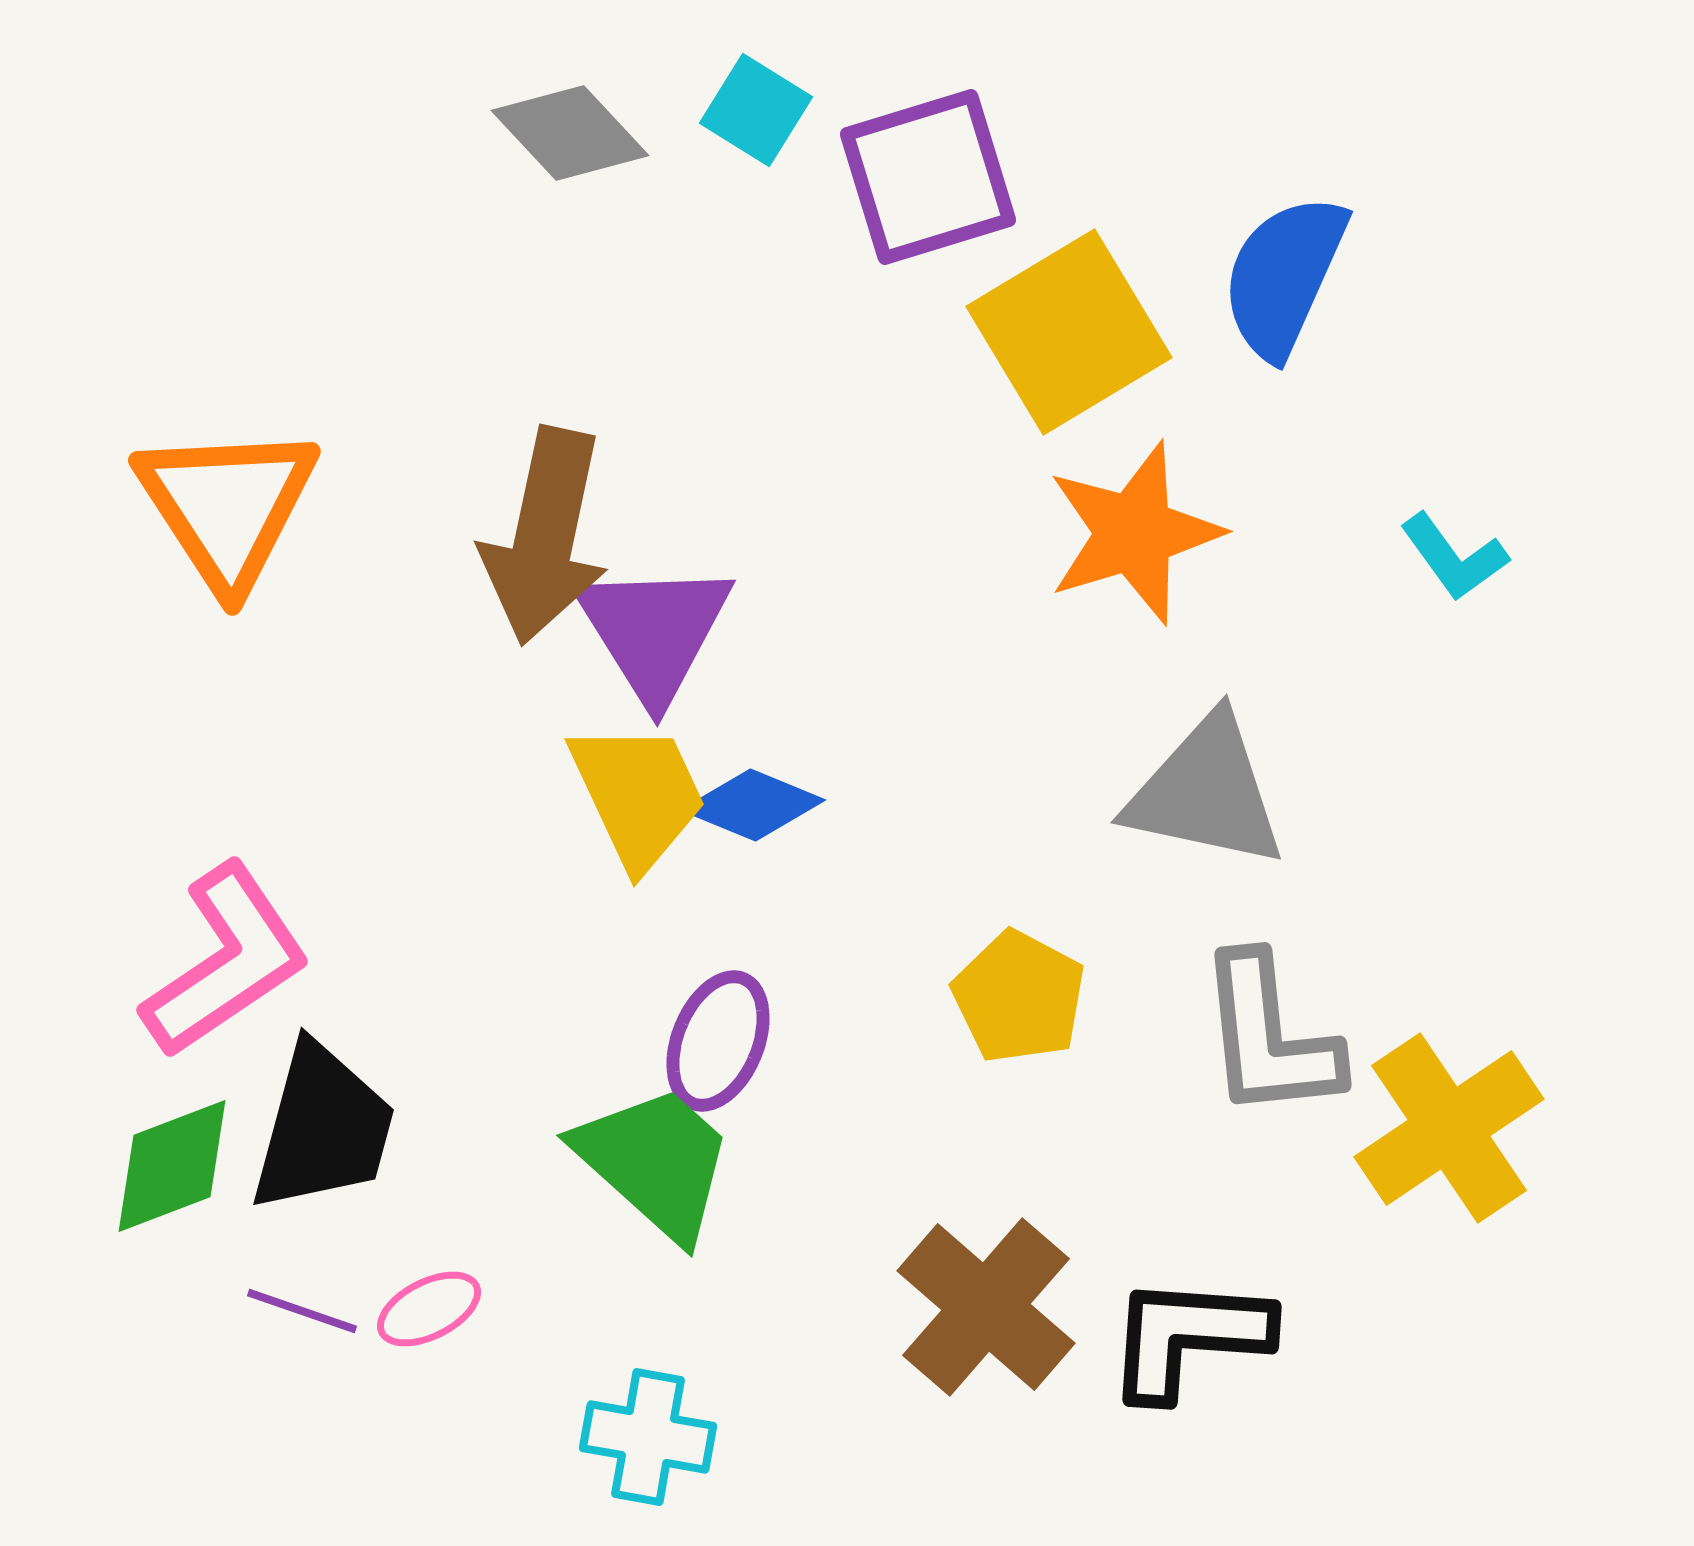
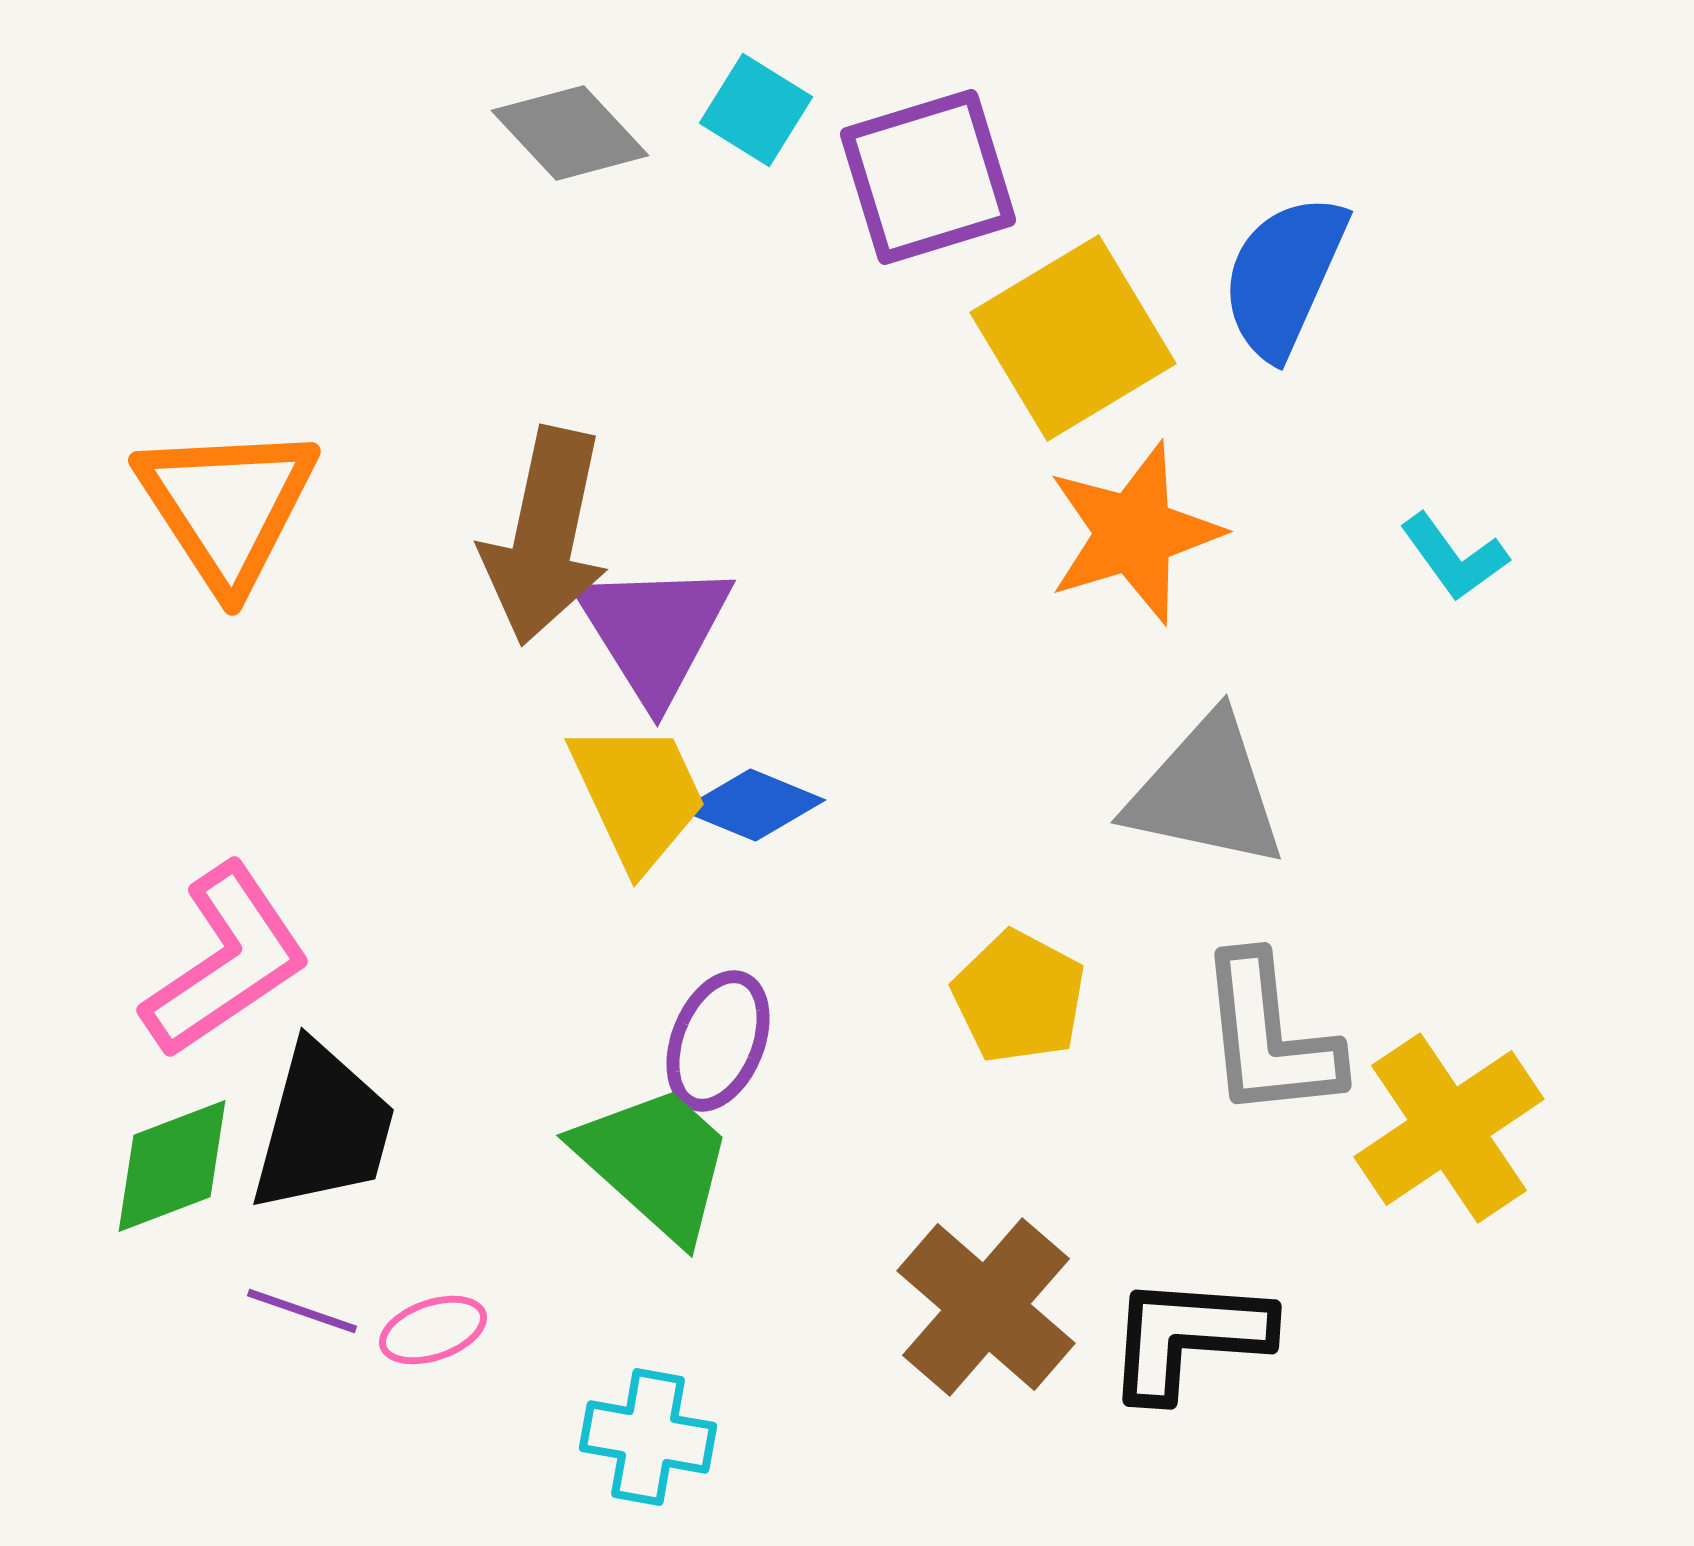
yellow square: moved 4 px right, 6 px down
pink ellipse: moved 4 px right, 21 px down; rotated 8 degrees clockwise
